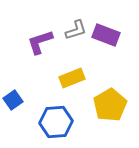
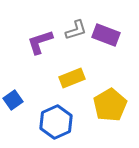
blue hexagon: rotated 20 degrees counterclockwise
